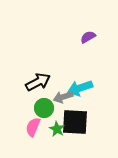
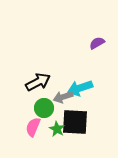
purple semicircle: moved 9 px right, 6 px down
